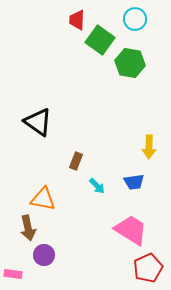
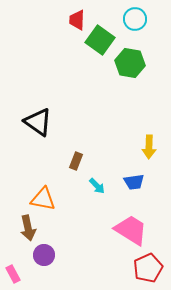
pink rectangle: rotated 54 degrees clockwise
